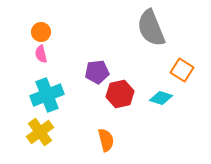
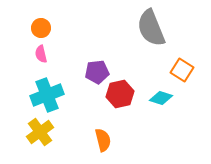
orange circle: moved 4 px up
orange semicircle: moved 3 px left
